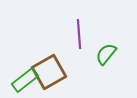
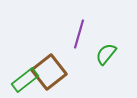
purple line: rotated 20 degrees clockwise
brown square: rotated 8 degrees counterclockwise
